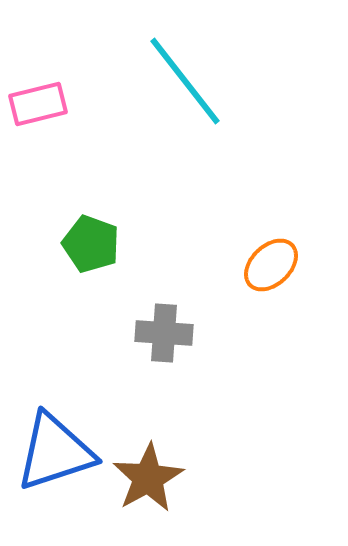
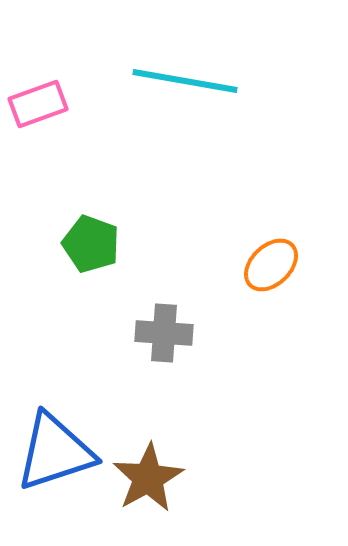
cyan line: rotated 42 degrees counterclockwise
pink rectangle: rotated 6 degrees counterclockwise
